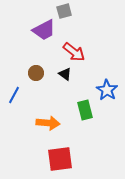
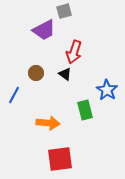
red arrow: rotated 70 degrees clockwise
